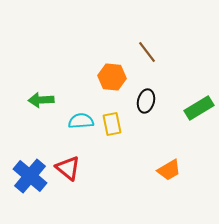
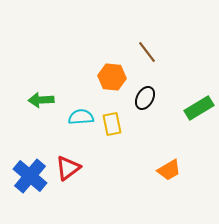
black ellipse: moved 1 px left, 3 px up; rotated 15 degrees clockwise
cyan semicircle: moved 4 px up
red triangle: rotated 44 degrees clockwise
